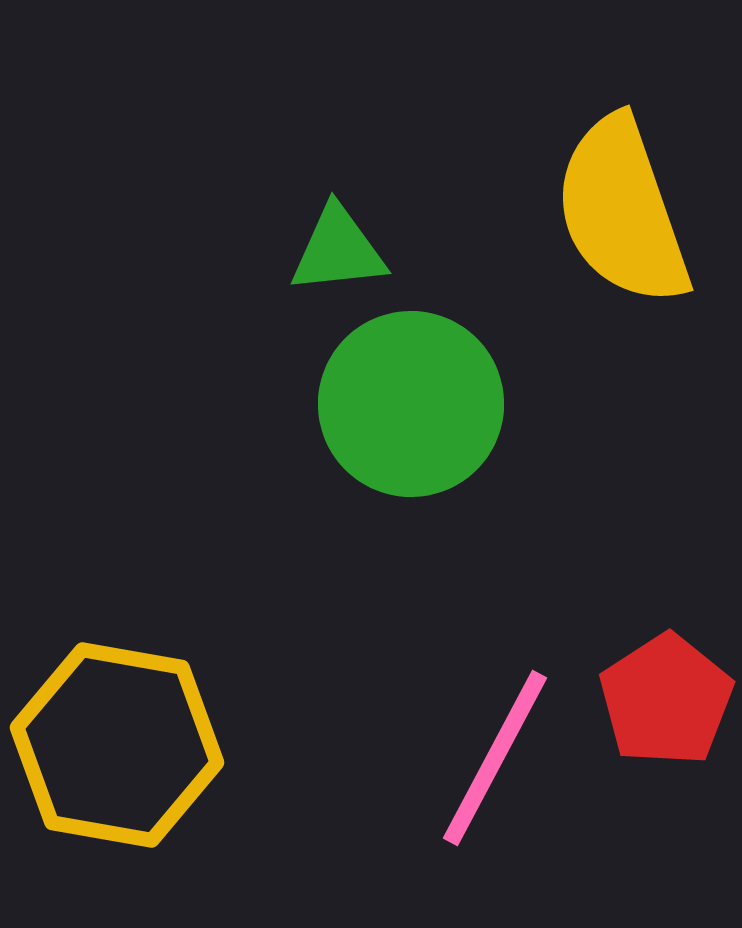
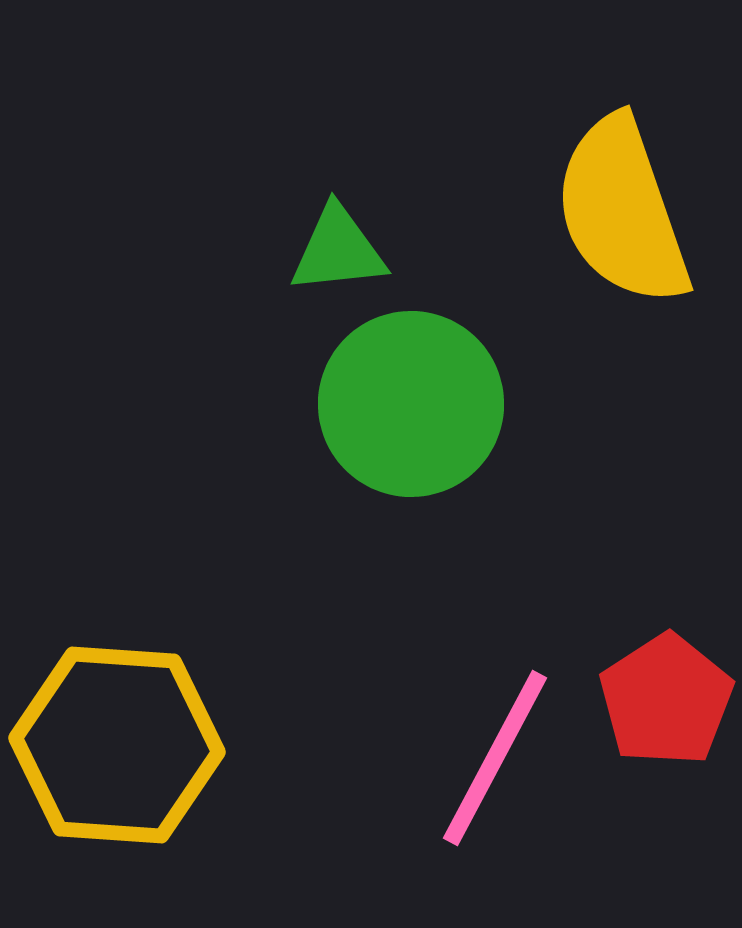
yellow hexagon: rotated 6 degrees counterclockwise
